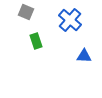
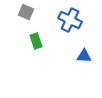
blue cross: rotated 15 degrees counterclockwise
